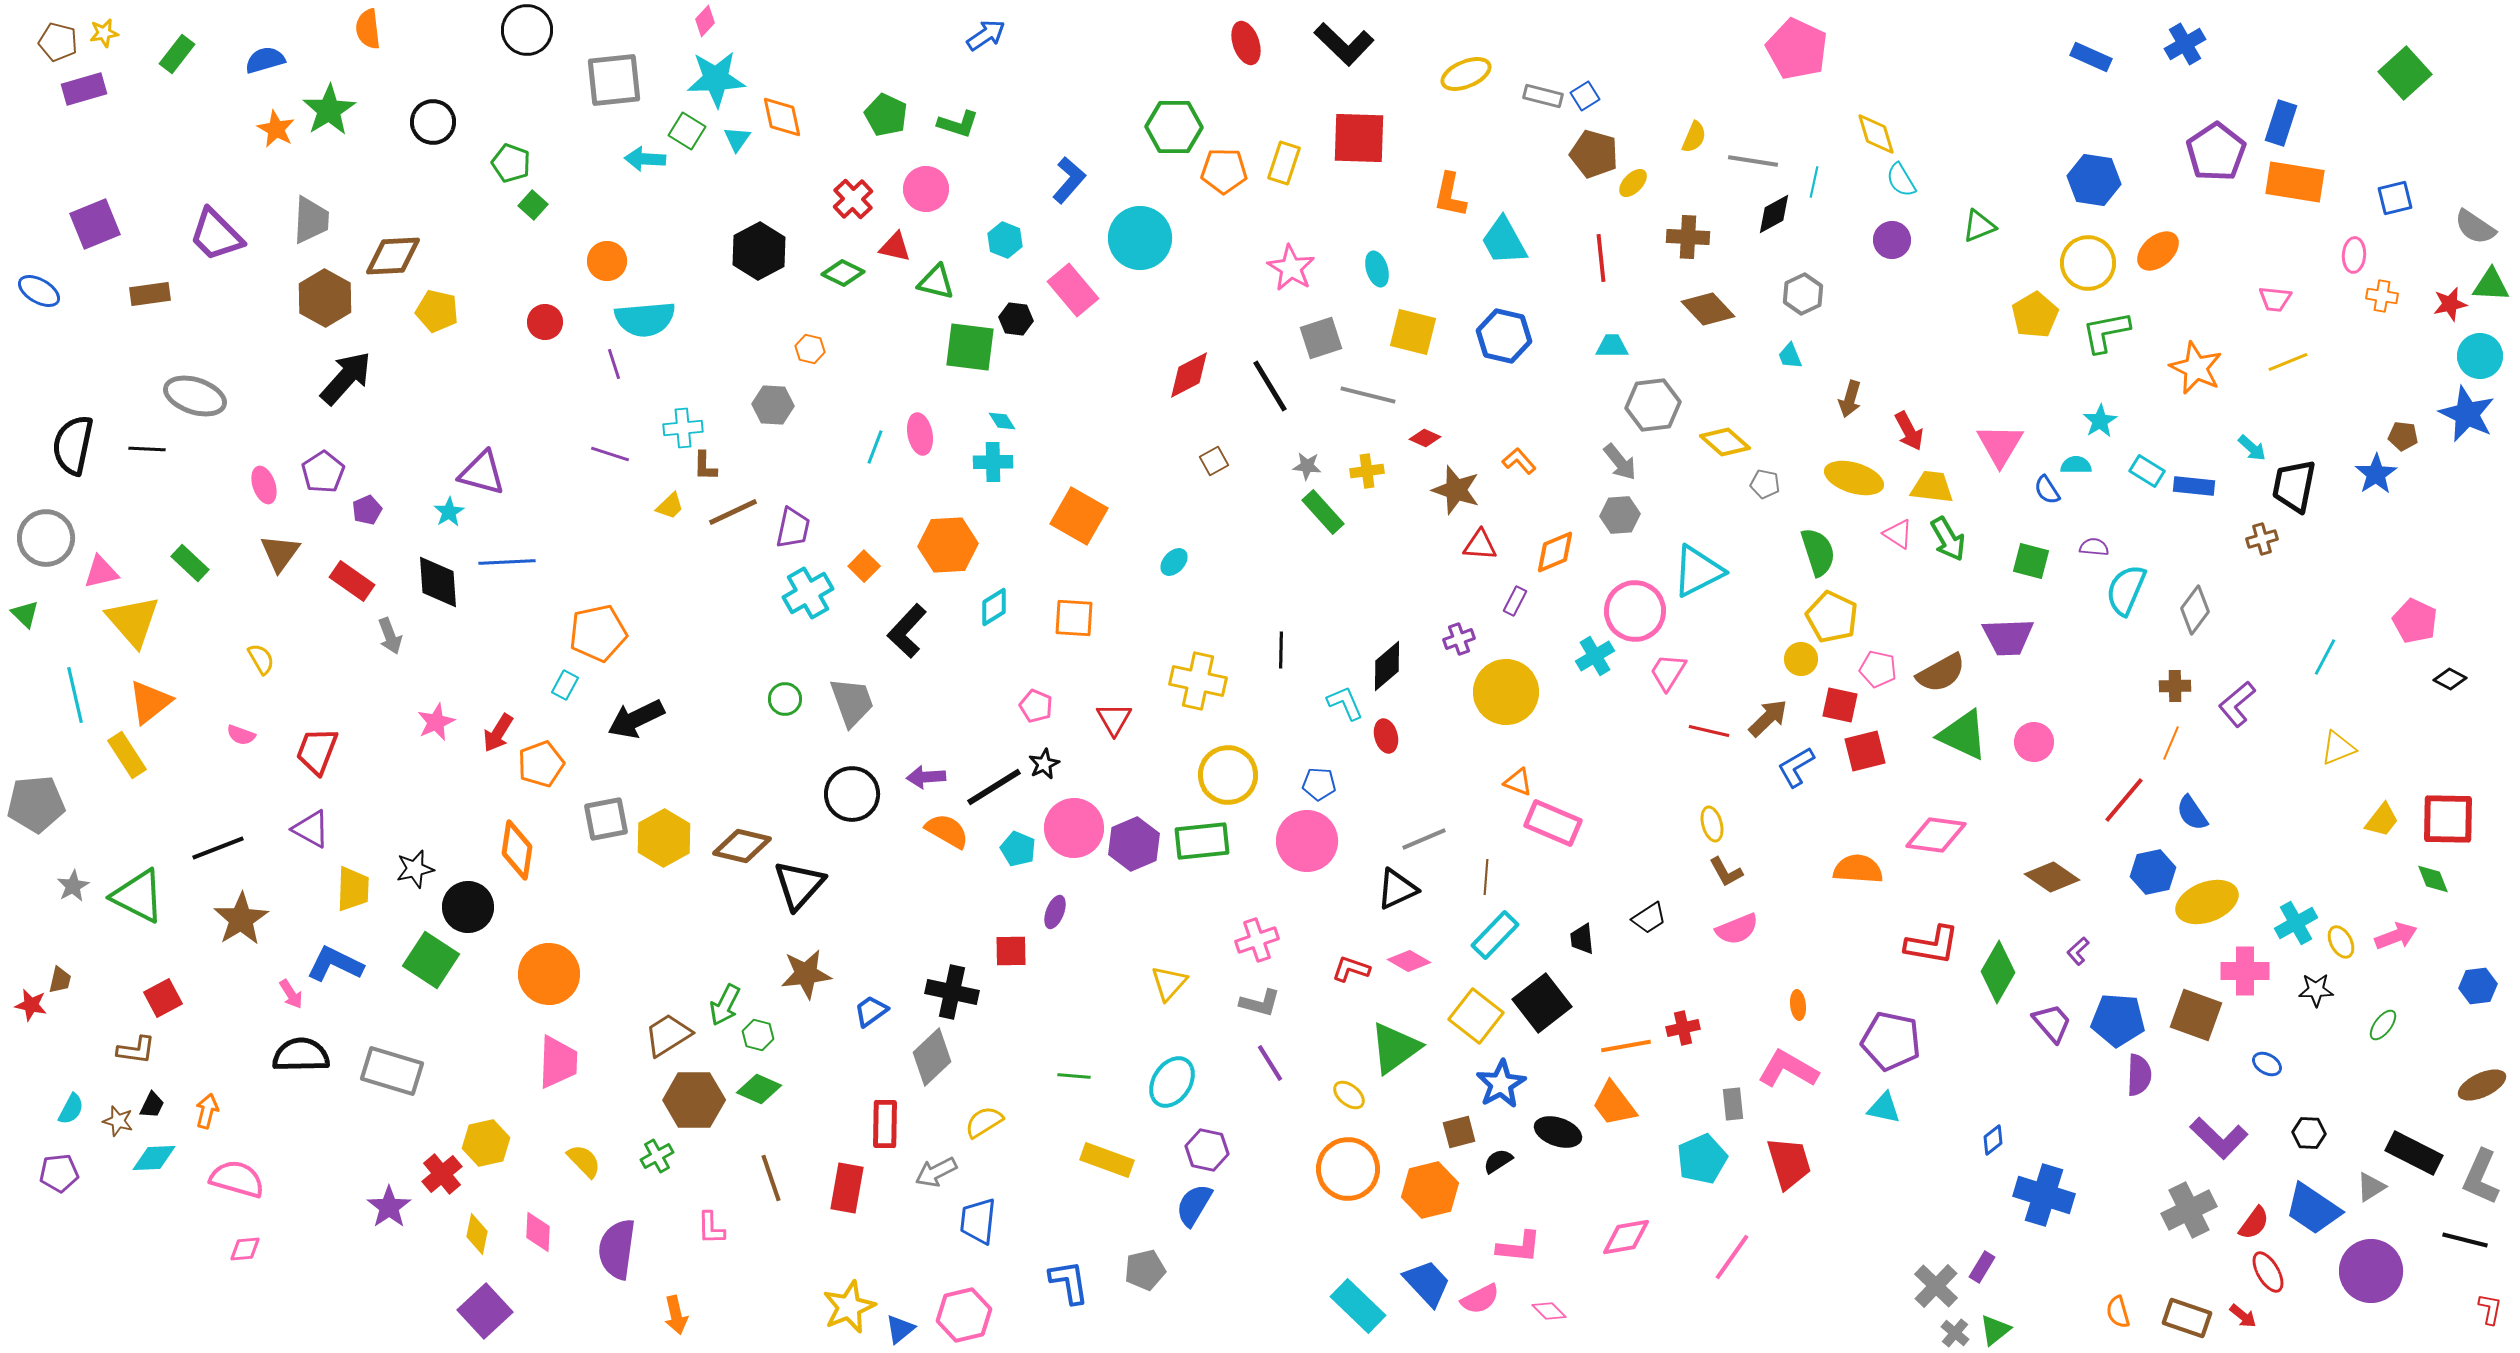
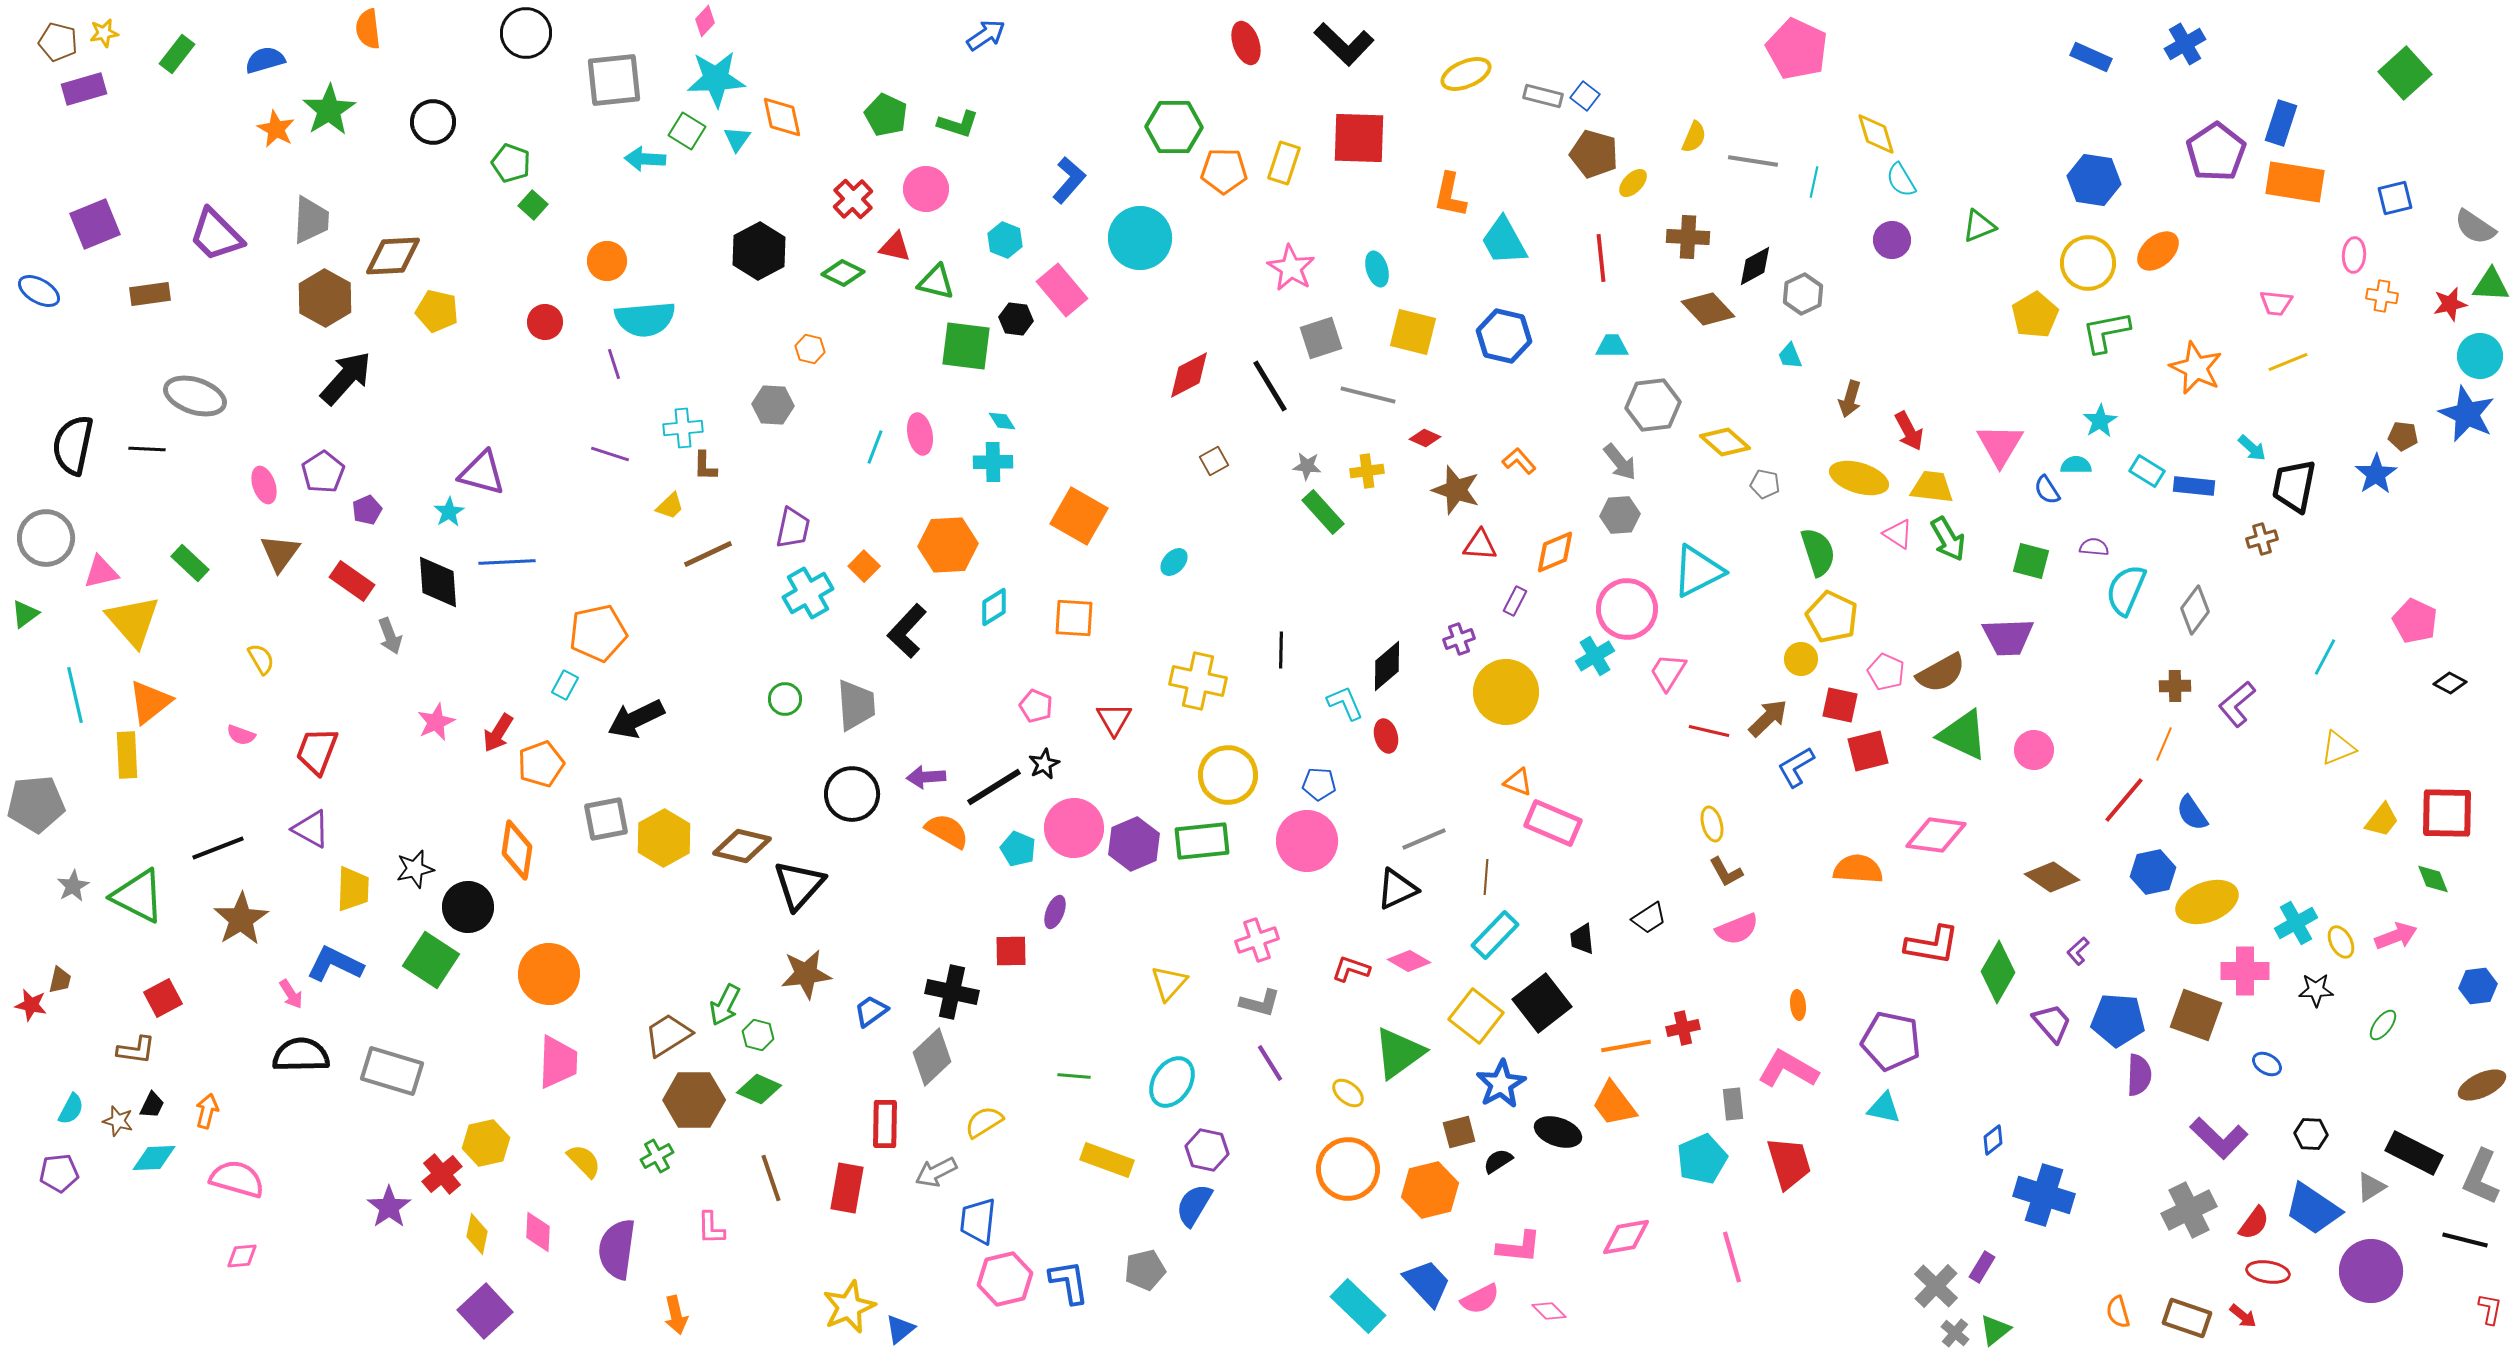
black circle at (527, 30): moved 1 px left, 3 px down
blue square at (1585, 96): rotated 20 degrees counterclockwise
black diamond at (1774, 214): moved 19 px left, 52 px down
pink rectangle at (1073, 290): moved 11 px left
pink trapezoid at (2275, 299): moved 1 px right, 4 px down
green square at (970, 347): moved 4 px left, 1 px up
yellow ellipse at (1854, 478): moved 5 px right
brown line at (733, 512): moved 25 px left, 42 px down
pink circle at (1635, 611): moved 8 px left, 2 px up
green triangle at (25, 614): rotated 40 degrees clockwise
pink pentagon at (1878, 669): moved 8 px right, 3 px down; rotated 12 degrees clockwise
black diamond at (2450, 679): moved 4 px down
gray trapezoid at (852, 702): moved 4 px right, 3 px down; rotated 16 degrees clockwise
pink circle at (2034, 742): moved 8 px down
orange line at (2171, 743): moved 7 px left, 1 px down
red square at (1865, 751): moved 3 px right
yellow rectangle at (127, 755): rotated 30 degrees clockwise
red square at (2448, 819): moved 1 px left, 6 px up
green triangle at (1395, 1048): moved 4 px right, 5 px down
yellow ellipse at (1349, 1095): moved 1 px left, 2 px up
black hexagon at (2309, 1133): moved 2 px right, 1 px down
pink diamond at (245, 1249): moved 3 px left, 7 px down
pink line at (1732, 1257): rotated 51 degrees counterclockwise
red ellipse at (2268, 1272): rotated 51 degrees counterclockwise
pink hexagon at (964, 1315): moved 41 px right, 36 px up
